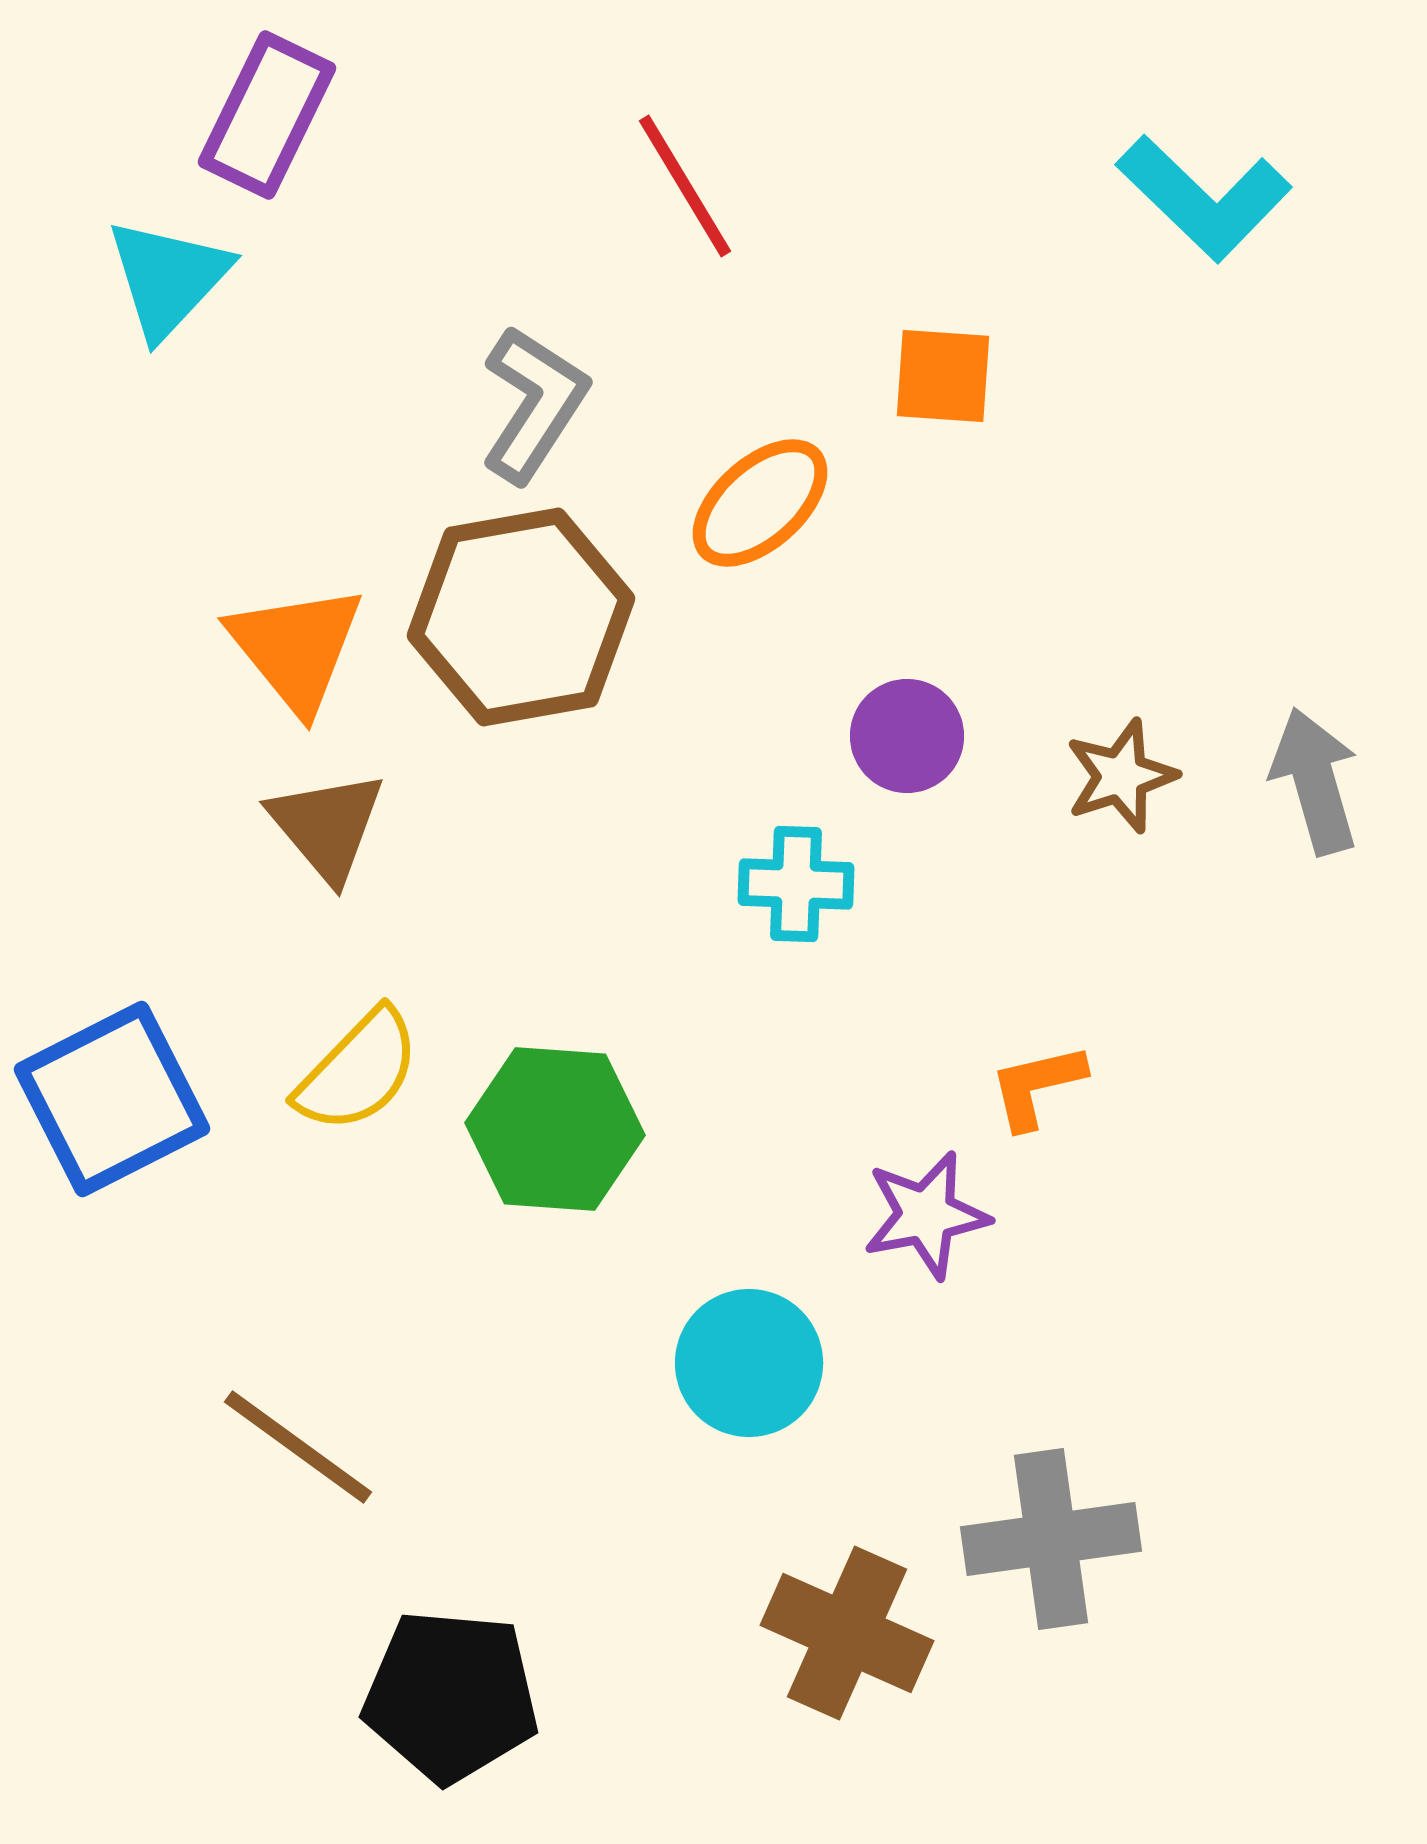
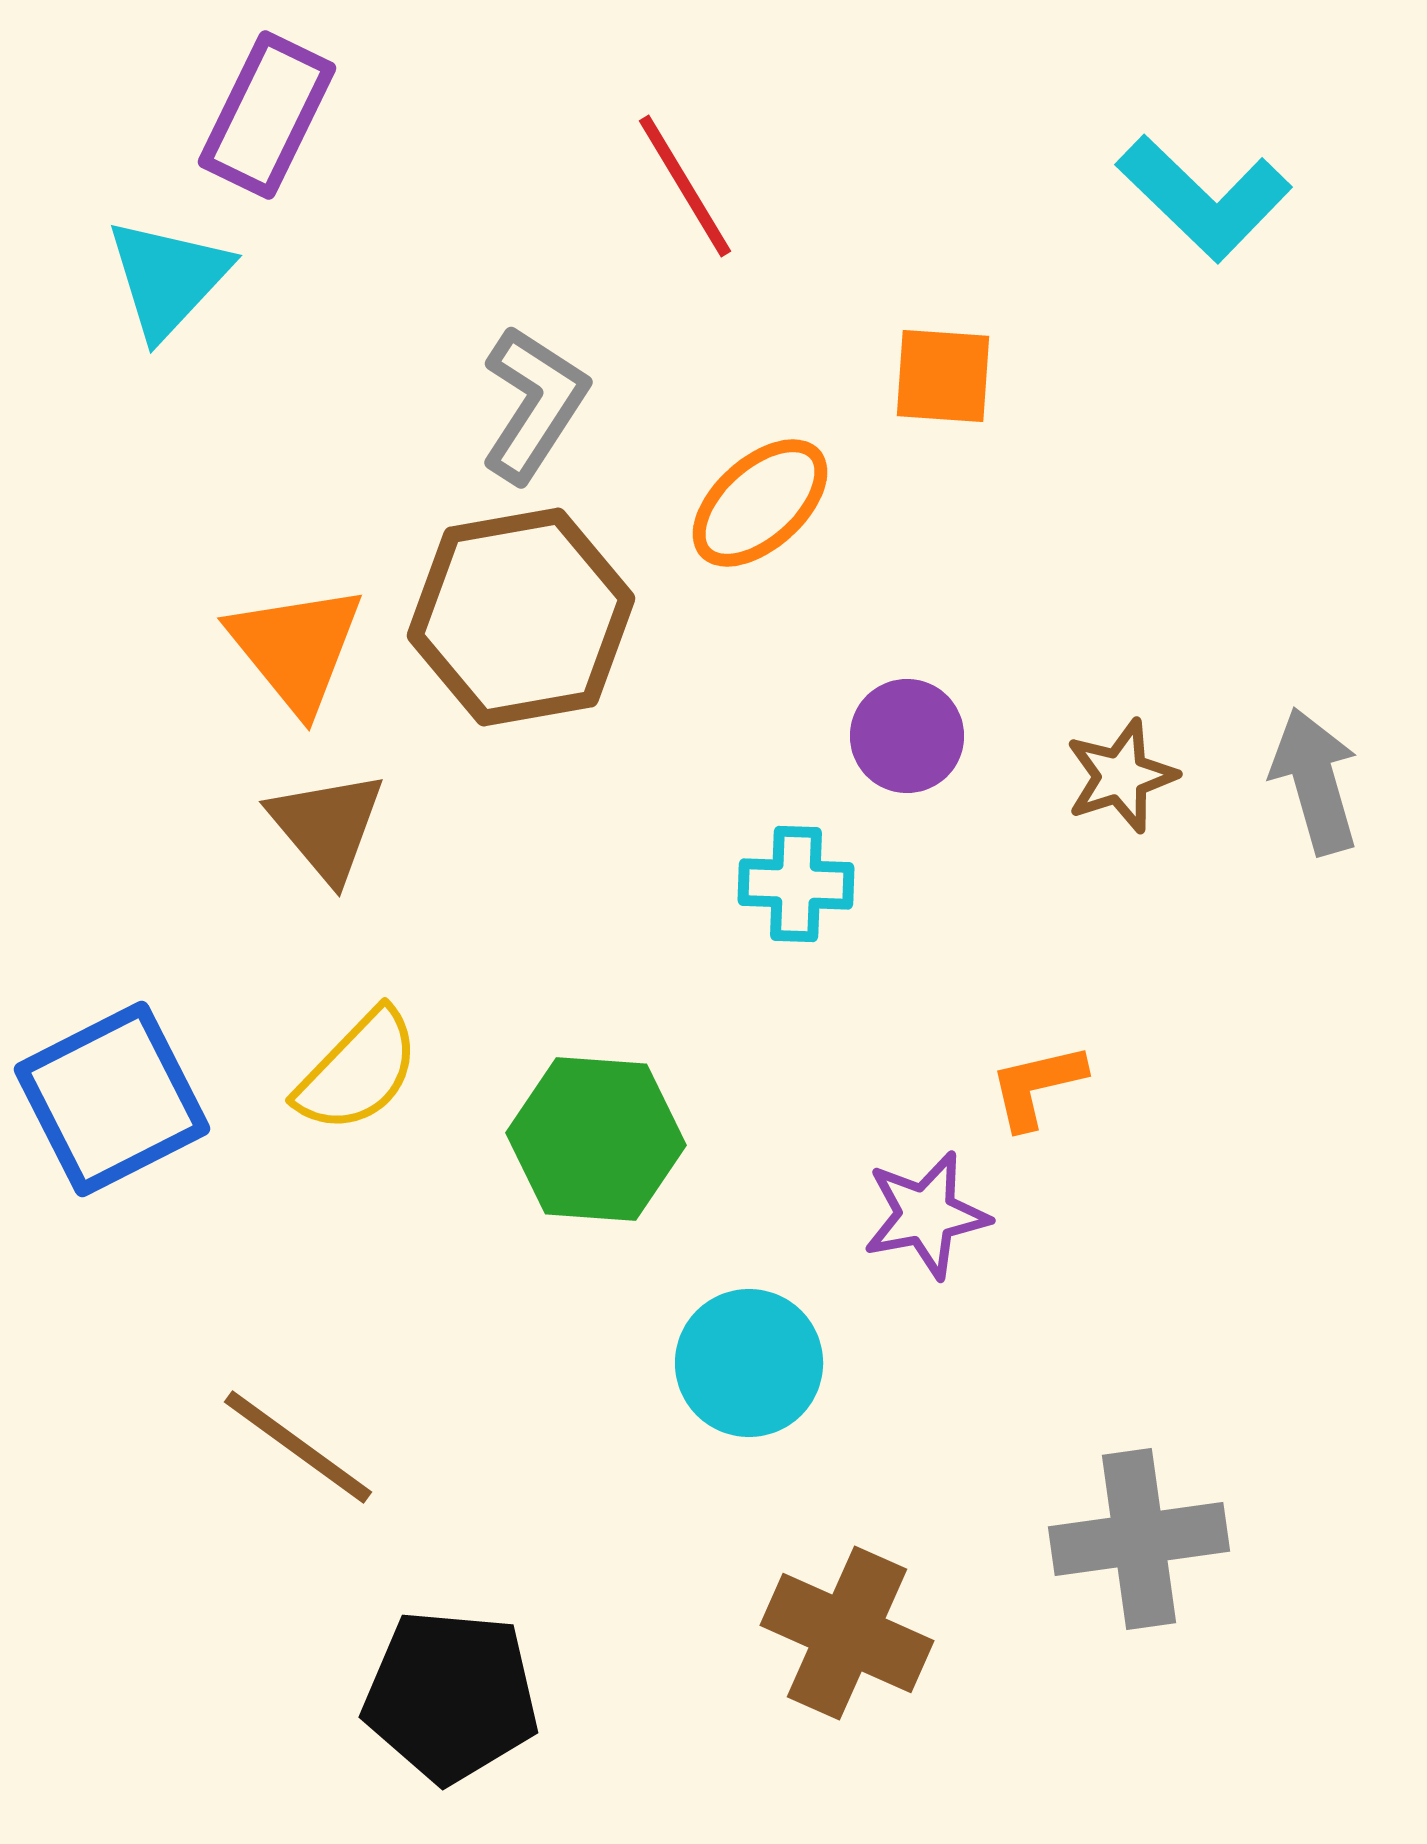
green hexagon: moved 41 px right, 10 px down
gray cross: moved 88 px right
